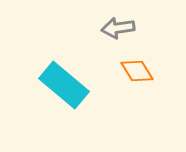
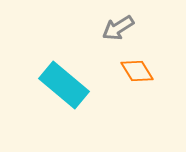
gray arrow: rotated 24 degrees counterclockwise
